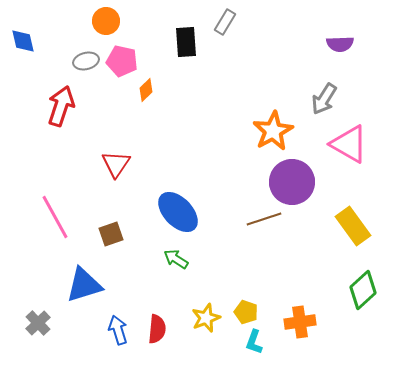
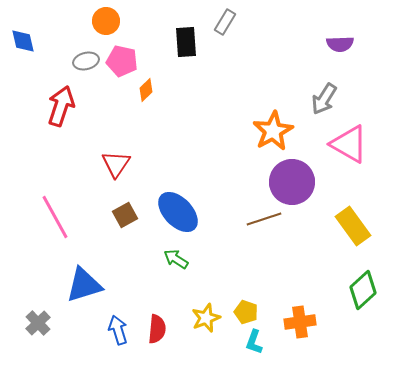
brown square: moved 14 px right, 19 px up; rotated 10 degrees counterclockwise
